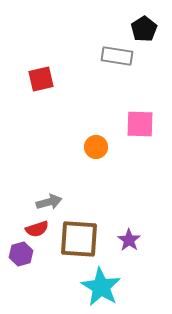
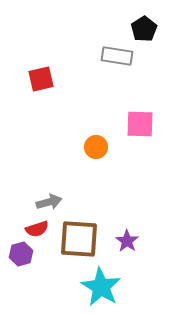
purple star: moved 2 px left, 1 px down
